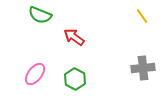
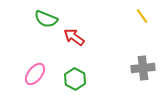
green semicircle: moved 6 px right, 4 px down
